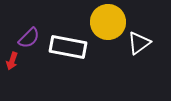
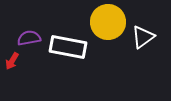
purple semicircle: rotated 145 degrees counterclockwise
white triangle: moved 4 px right, 6 px up
red arrow: rotated 12 degrees clockwise
